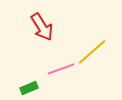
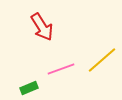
yellow line: moved 10 px right, 8 px down
